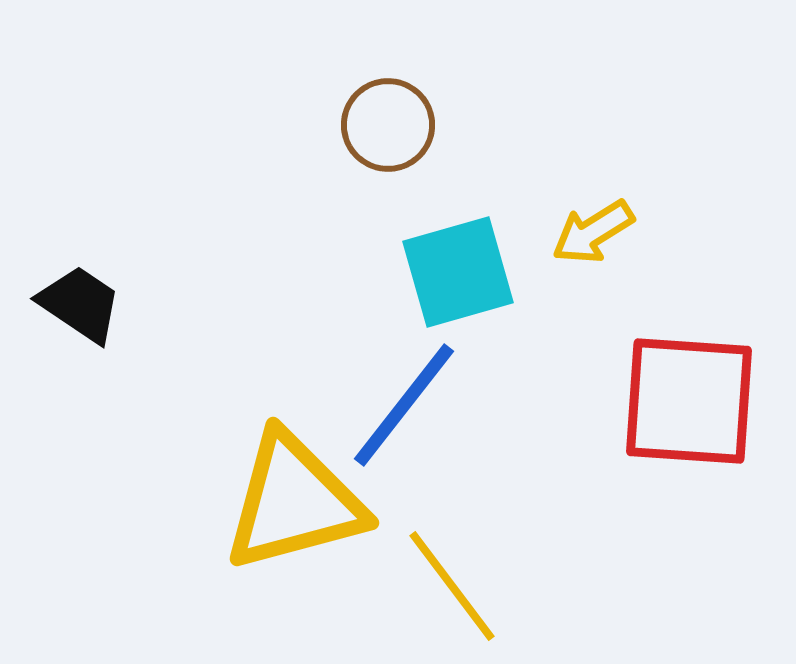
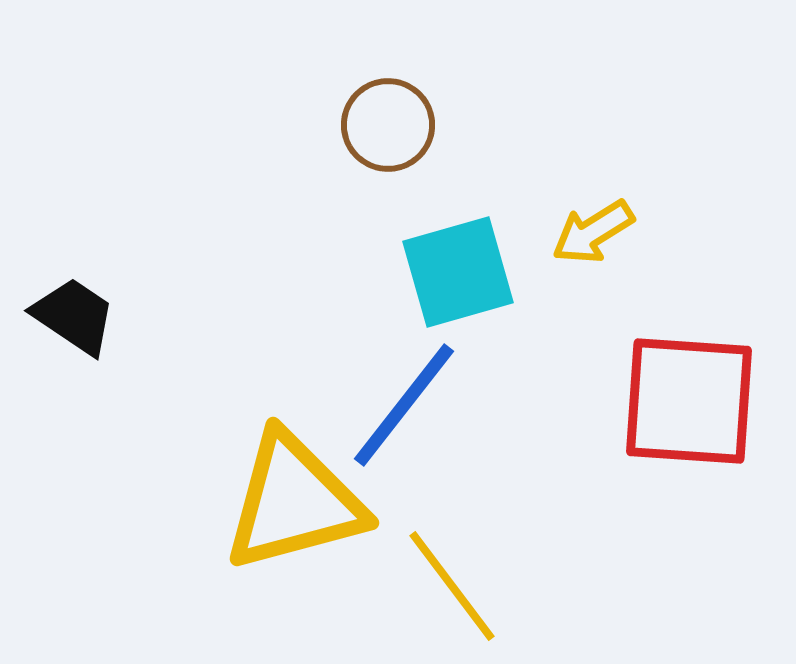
black trapezoid: moved 6 px left, 12 px down
